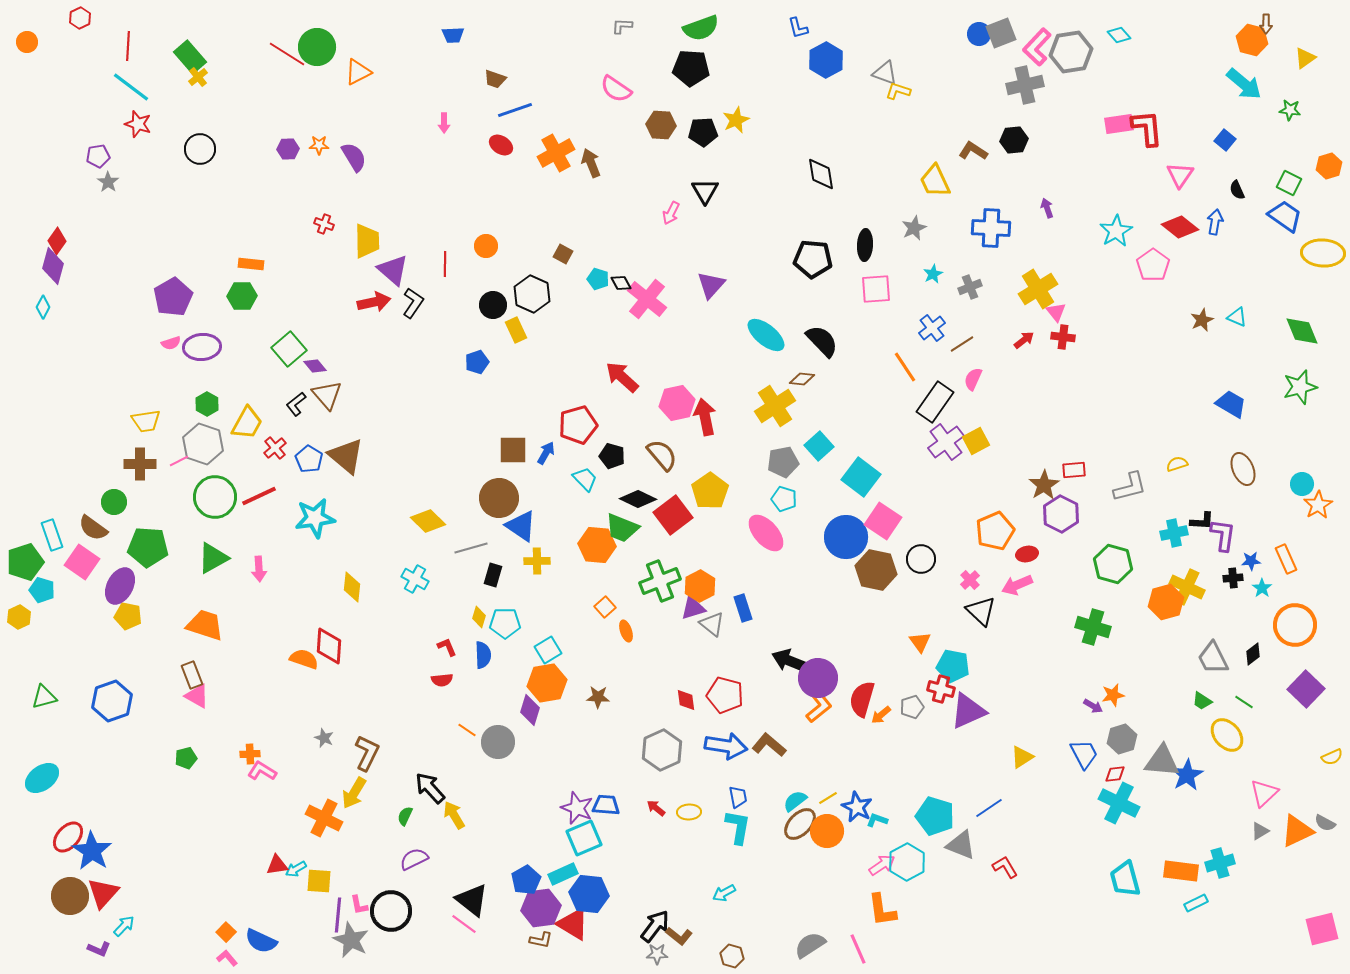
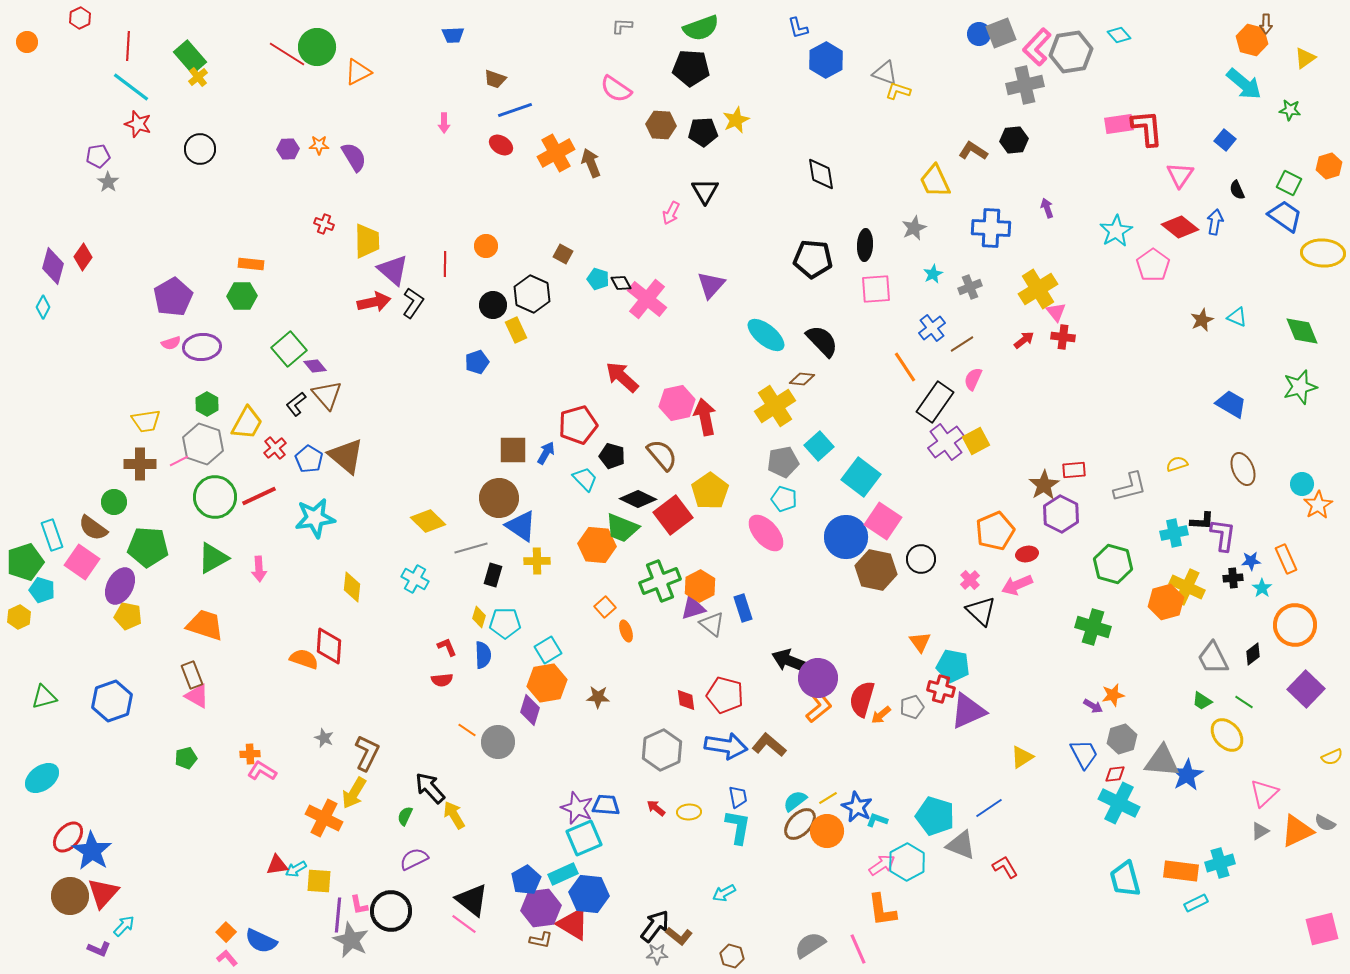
red diamond at (57, 241): moved 26 px right, 16 px down
